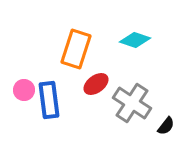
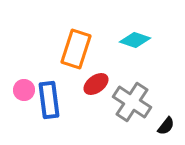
gray cross: moved 1 px up
